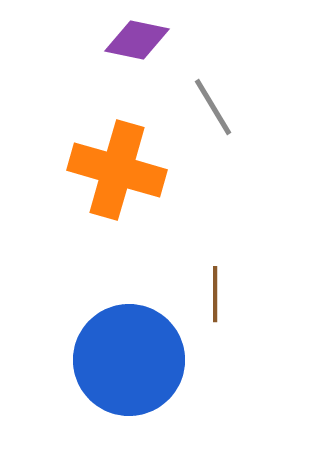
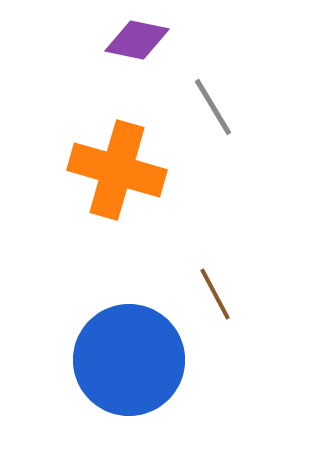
brown line: rotated 28 degrees counterclockwise
